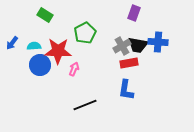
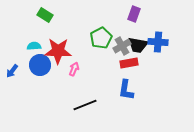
purple rectangle: moved 1 px down
green pentagon: moved 16 px right, 5 px down
blue arrow: moved 28 px down
